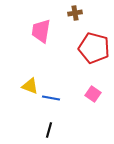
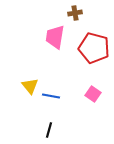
pink trapezoid: moved 14 px right, 6 px down
yellow triangle: rotated 30 degrees clockwise
blue line: moved 2 px up
